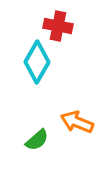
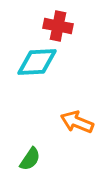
cyan diamond: rotated 57 degrees clockwise
green semicircle: moved 7 px left, 19 px down; rotated 15 degrees counterclockwise
